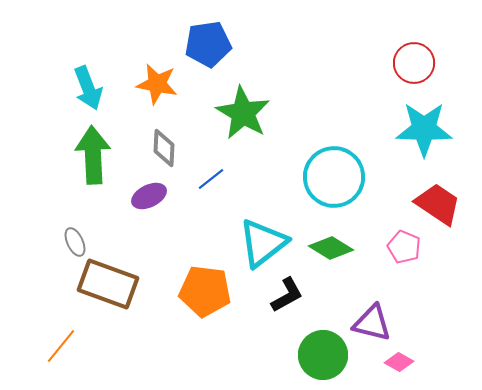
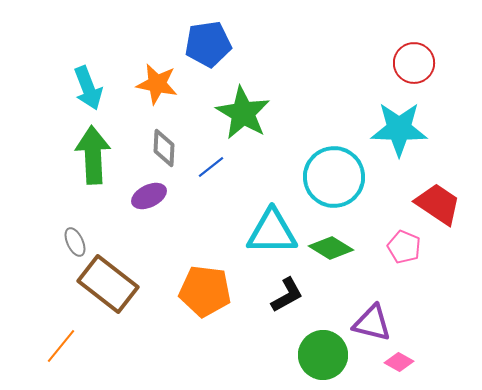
cyan star: moved 25 px left
blue line: moved 12 px up
cyan triangle: moved 9 px right, 11 px up; rotated 38 degrees clockwise
brown rectangle: rotated 18 degrees clockwise
